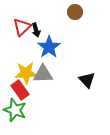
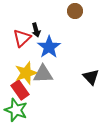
brown circle: moved 1 px up
red triangle: moved 11 px down
yellow star: rotated 15 degrees counterclockwise
black triangle: moved 4 px right, 3 px up
green star: moved 1 px right
